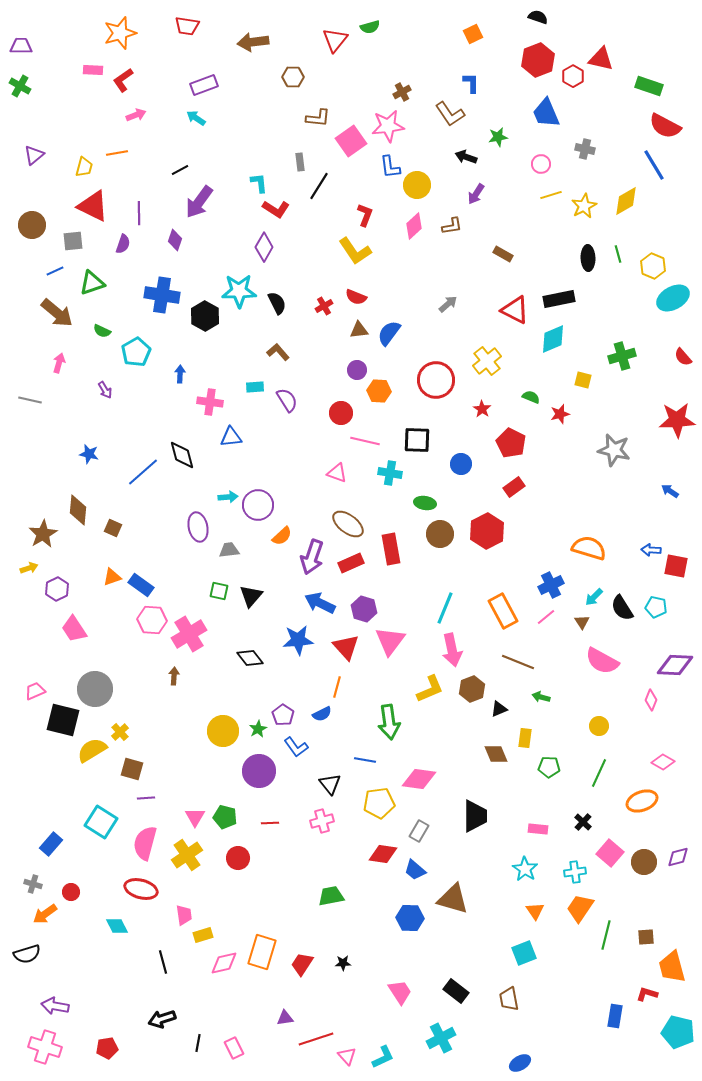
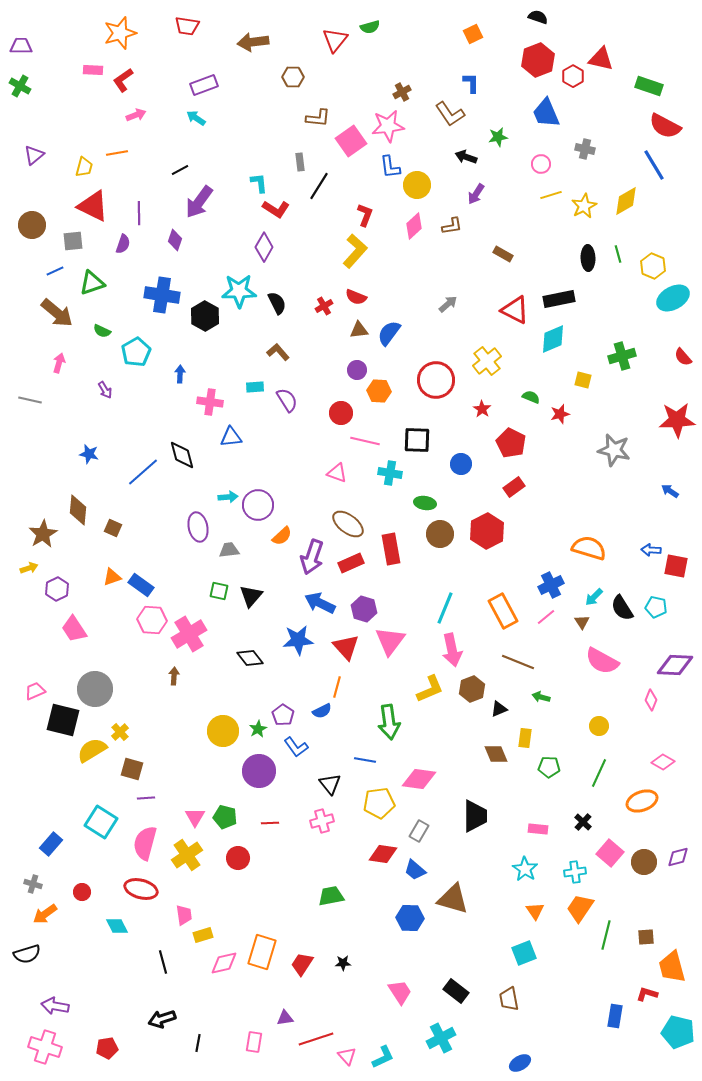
yellow L-shape at (355, 251): rotated 104 degrees counterclockwise
blue semicircle at (322, 714): moved 3 px up
red circle at (71, 892): moved 11 px right
pink rectangle at (234, 1048): moved 20 px right, 6 px up; rotated 35 degrees clockwise
